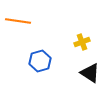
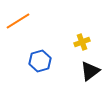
orange line: rotated 40 degrees counterclockwise
black triangle: moved 2 px up; rotated 50 degrees clockwise
